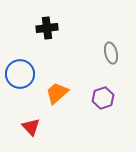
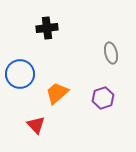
red triangle: moved 5 px right, 2 px up
